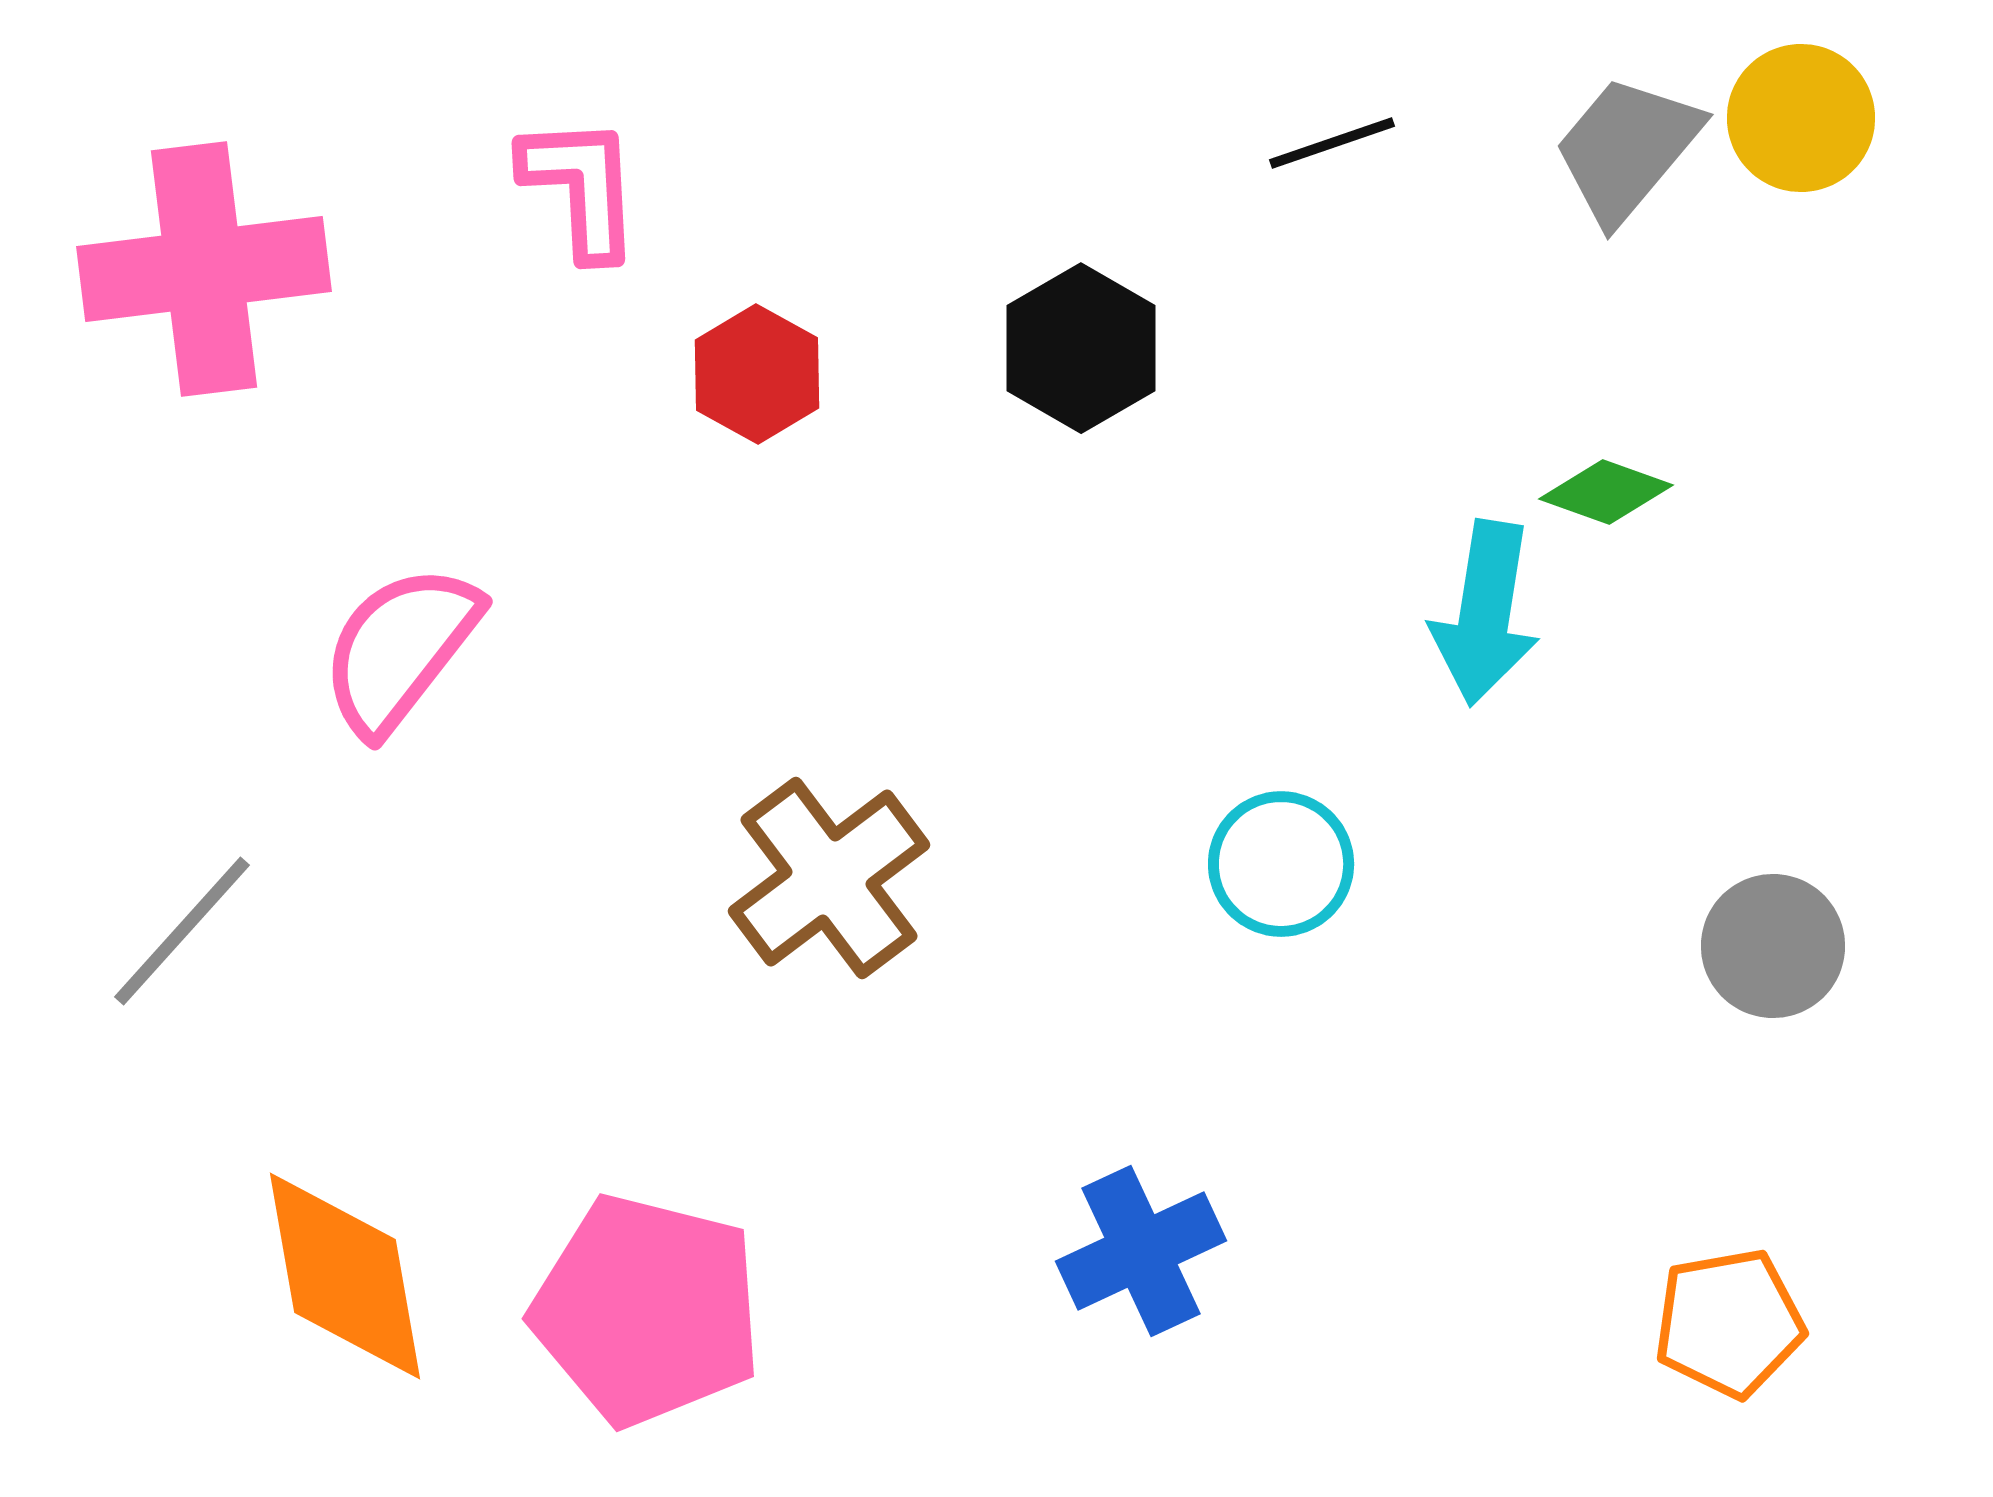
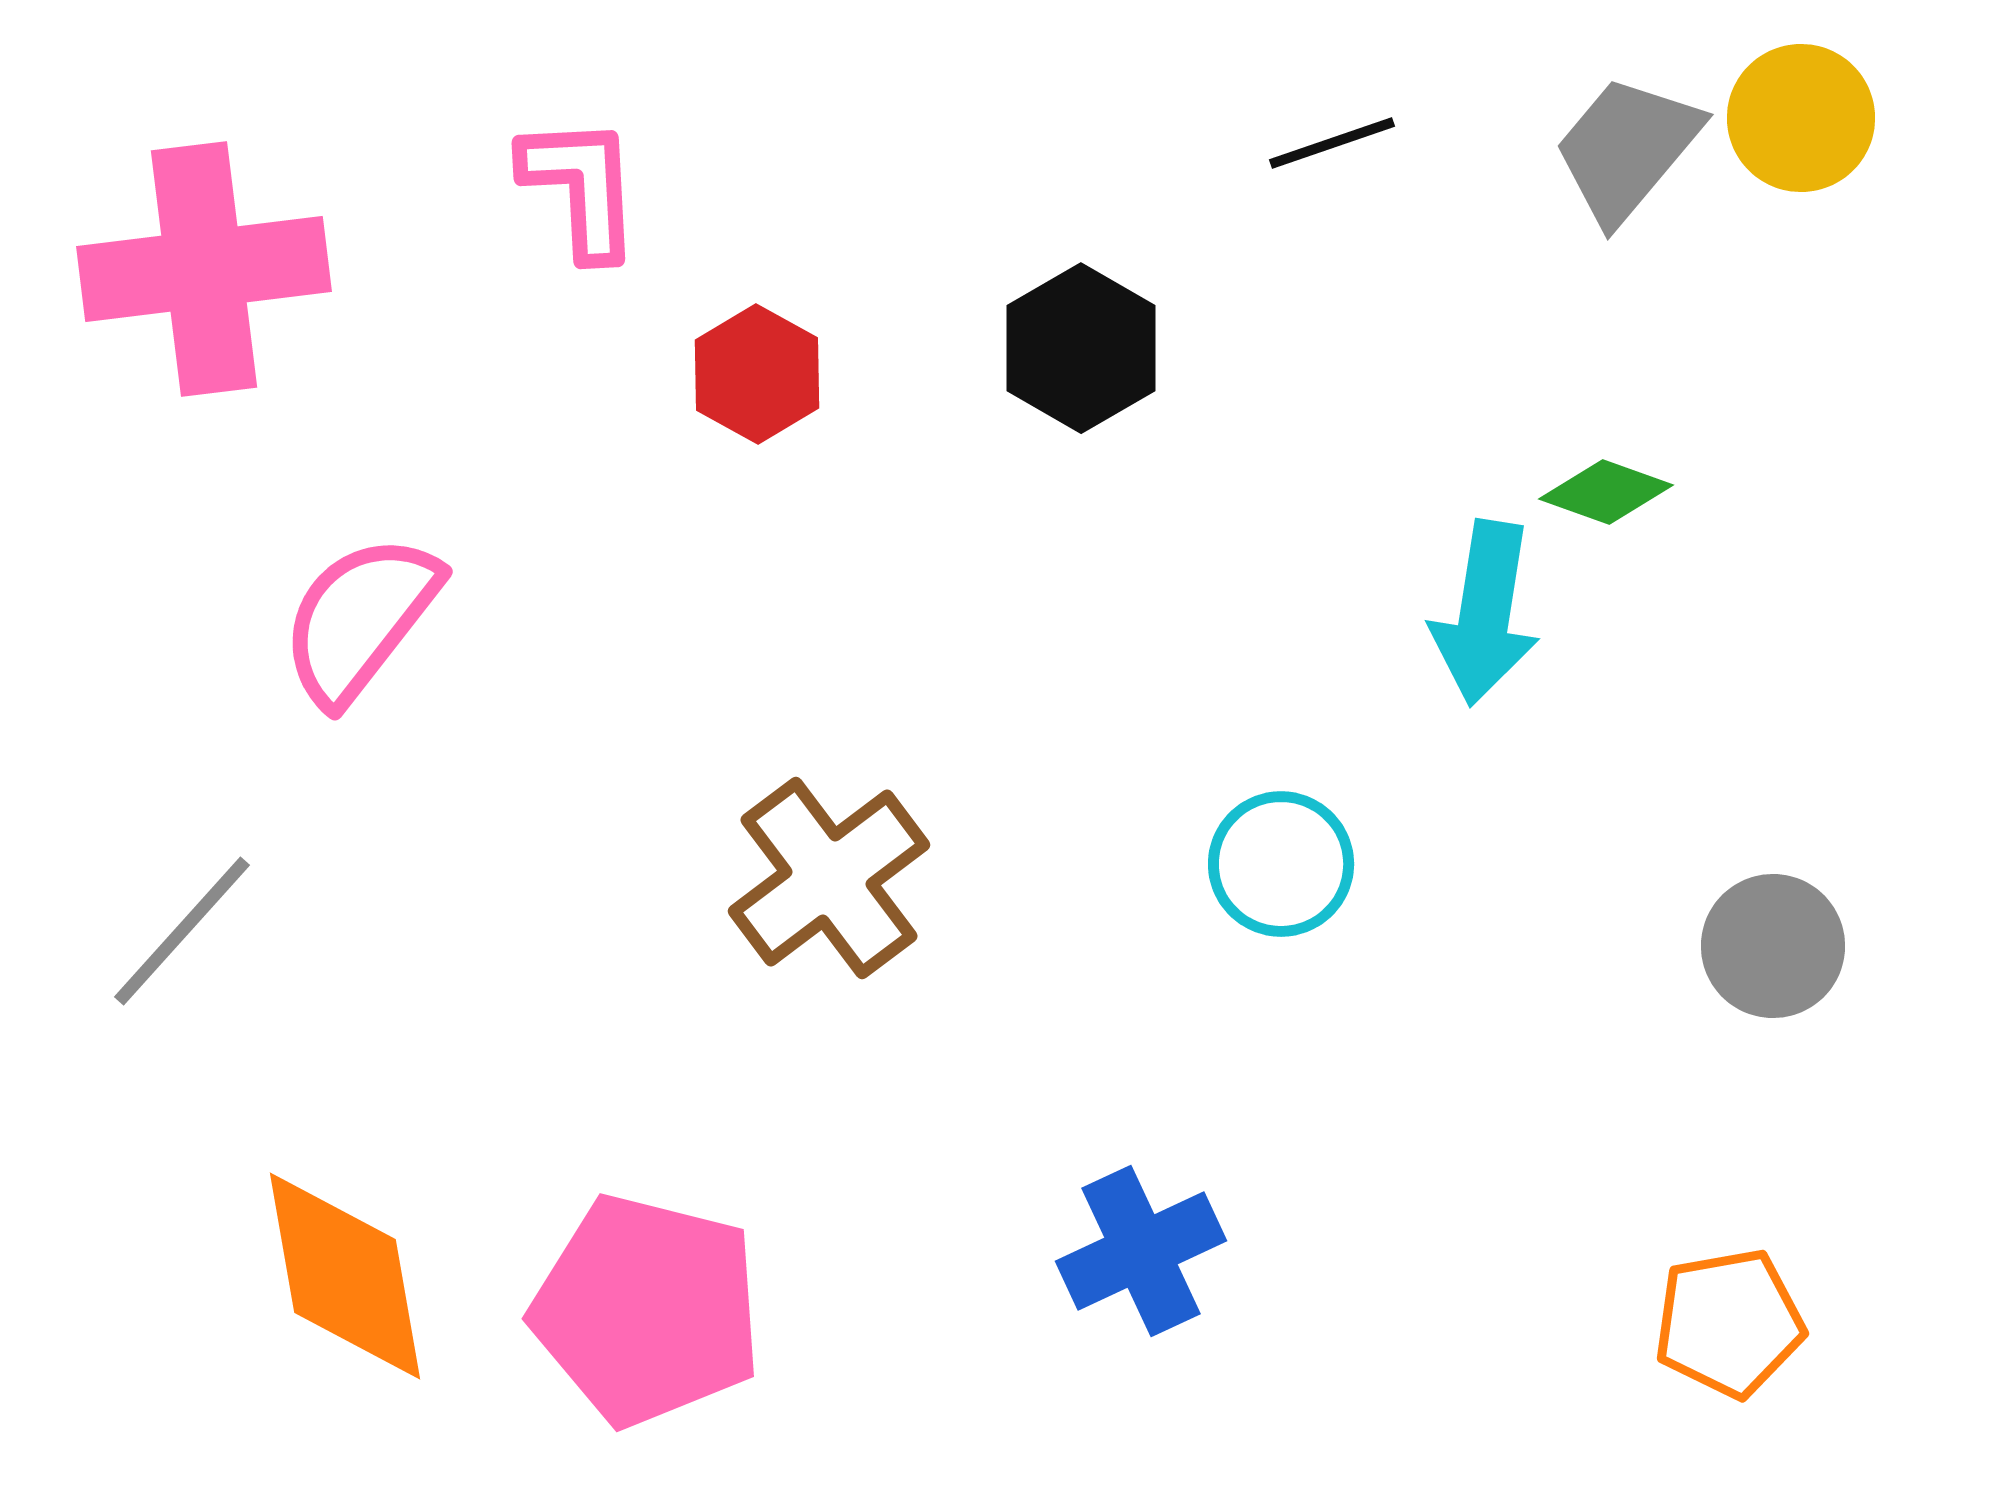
pink semicircle: moved 40 px left, 30 px up
